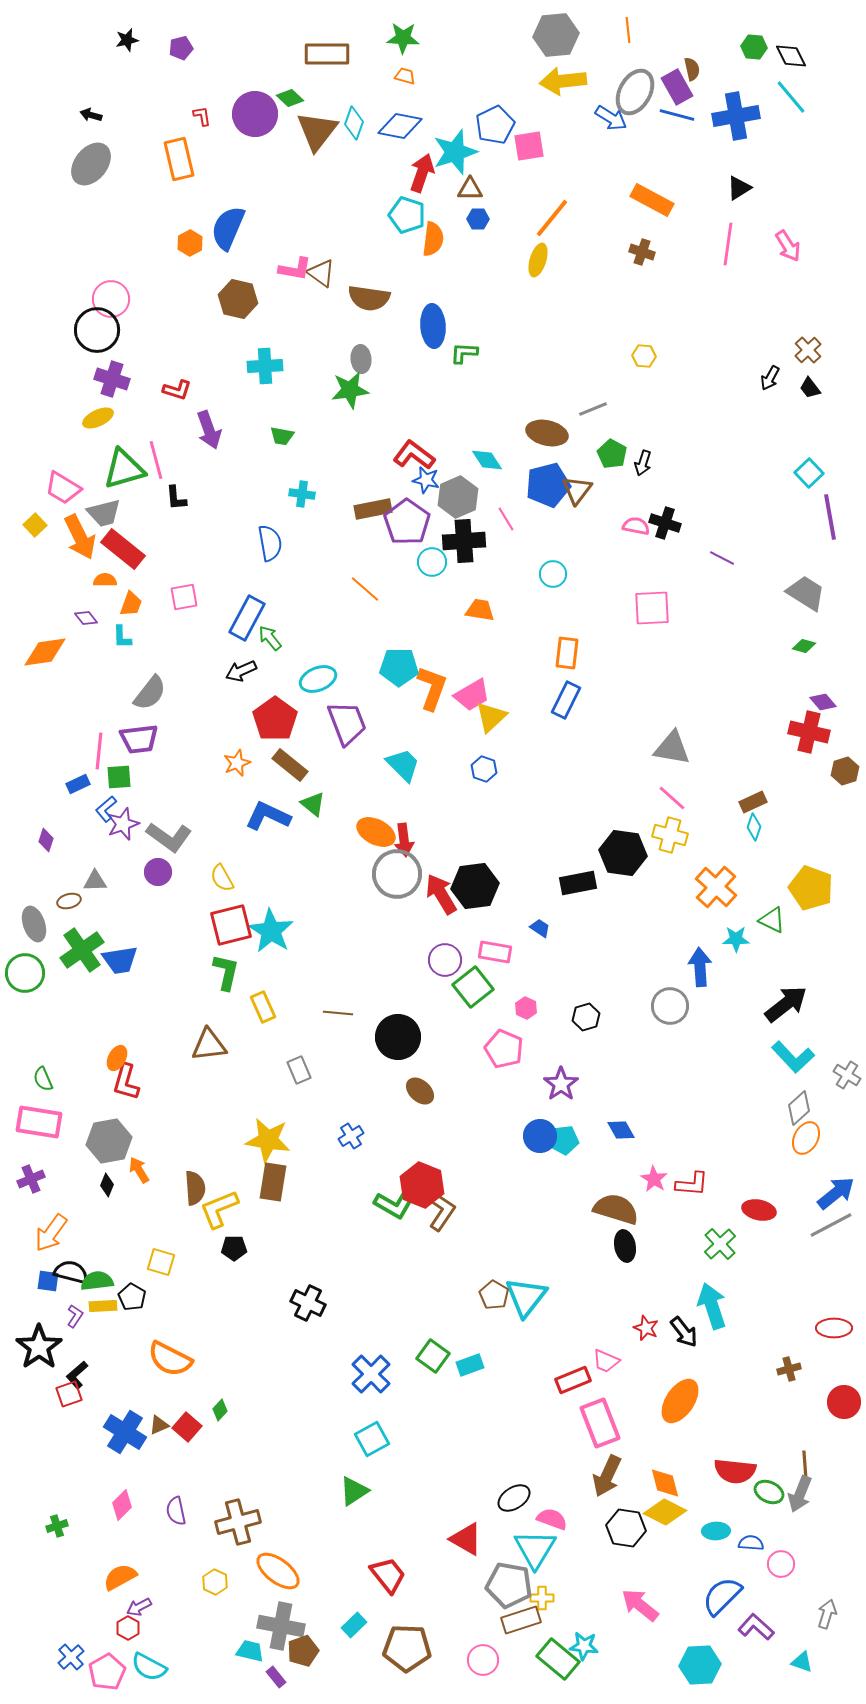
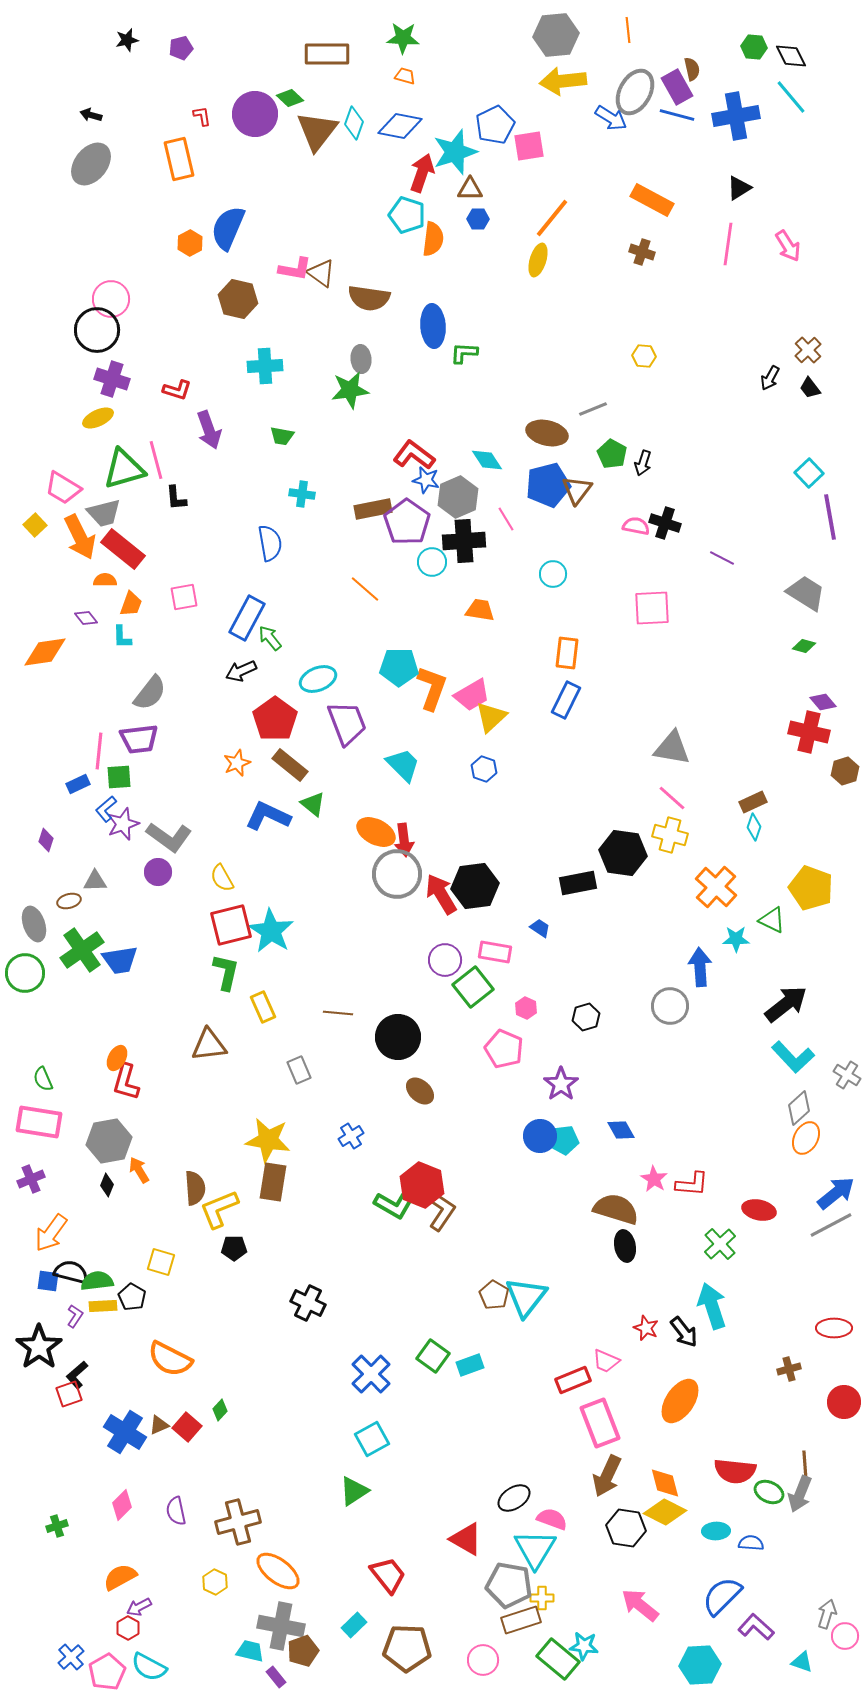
pink circle at (781, 1564): moved 64 px right, 72 px down
